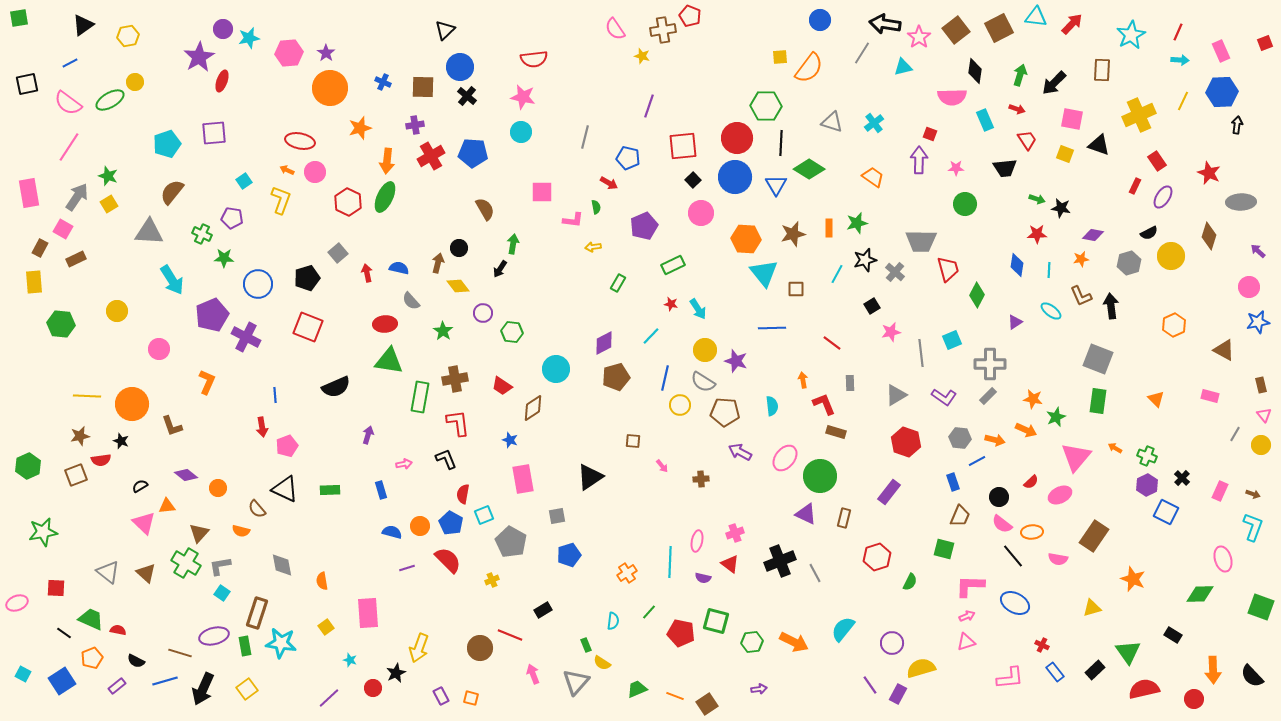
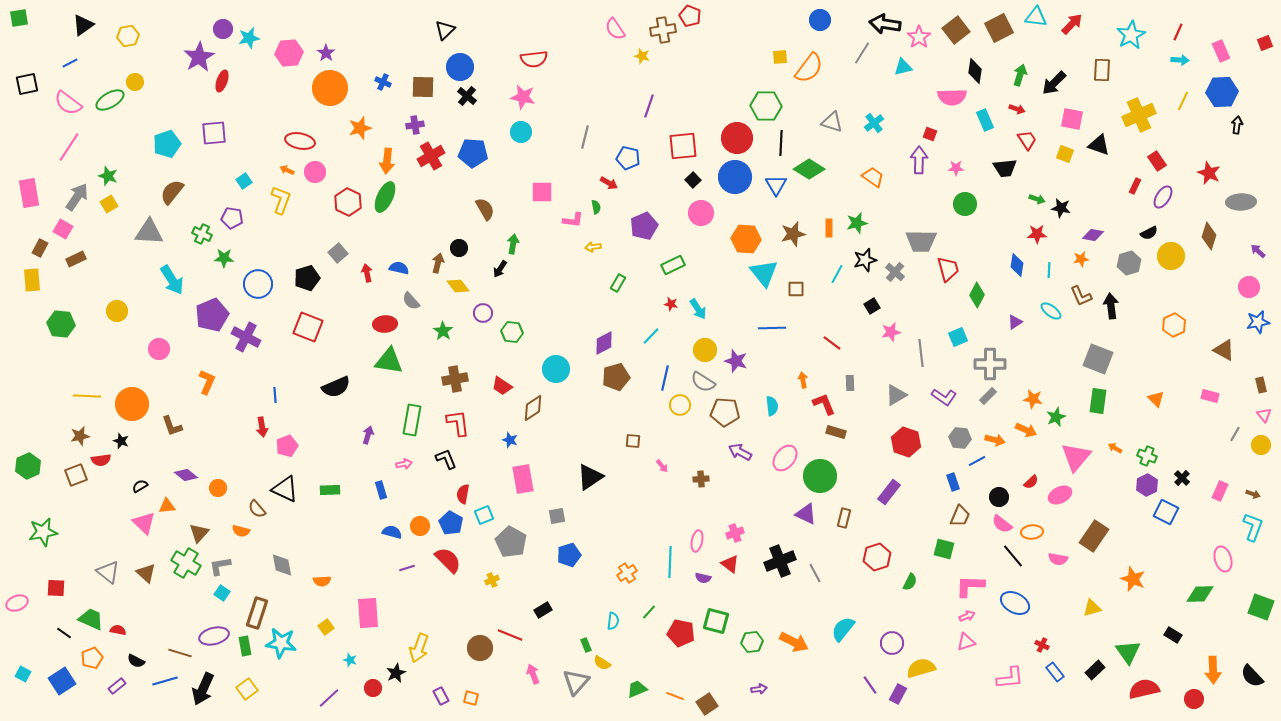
yellow rectangle at (34, 282): moved 2 px left, 2 px up
cyan square at (952, 340): moved 6 px right, 3 px up
green rectangle at (420, 397): moved 8 px left, 23 px down
orange semicircle at (322, 581): rotated 84 degrees counterclockwise
